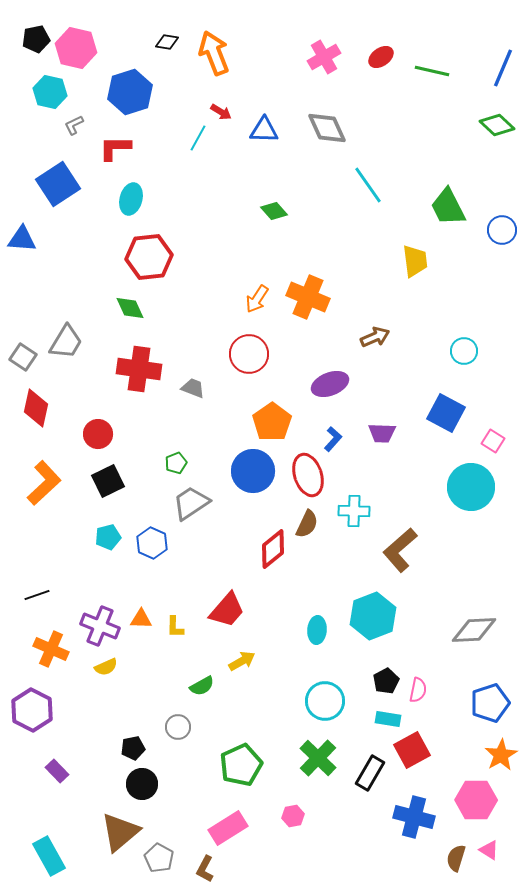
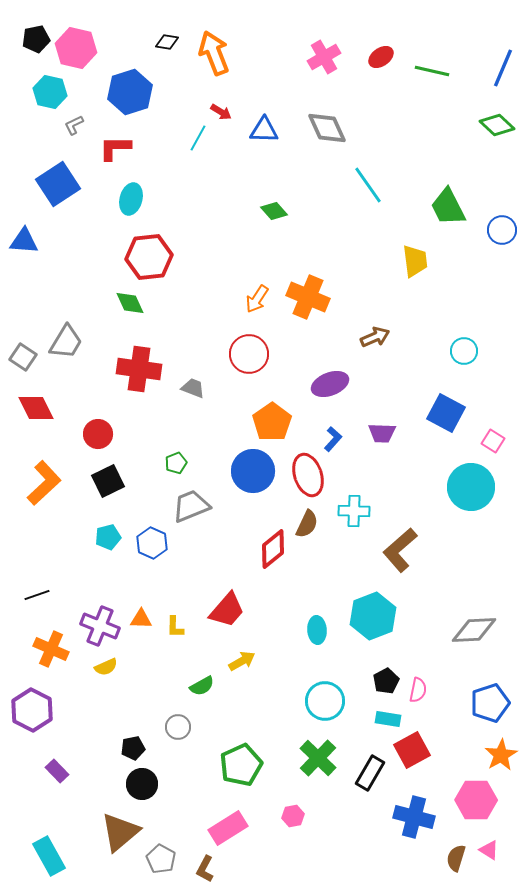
blue triangle at (22, 239): moved 2 px right, 2 px down
green diamond at (130, 308): moved 5 px up
red diamond at (36, 408): rotated 39 degrees counterclockwise
gray trapezoid at (191, 503): moved 3 px down; rotated 12 degrees clockwise
cyan ellipse at (317, 630): rotated 8 degrees counterclockwise
gray pentagon at (159, 858): moved 2 px right, 1 px down
